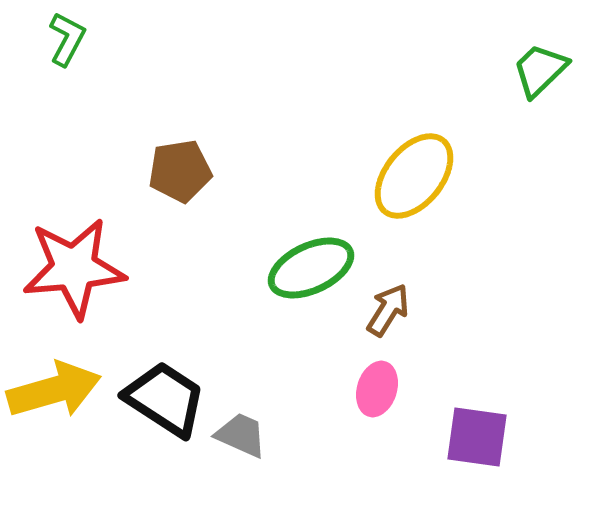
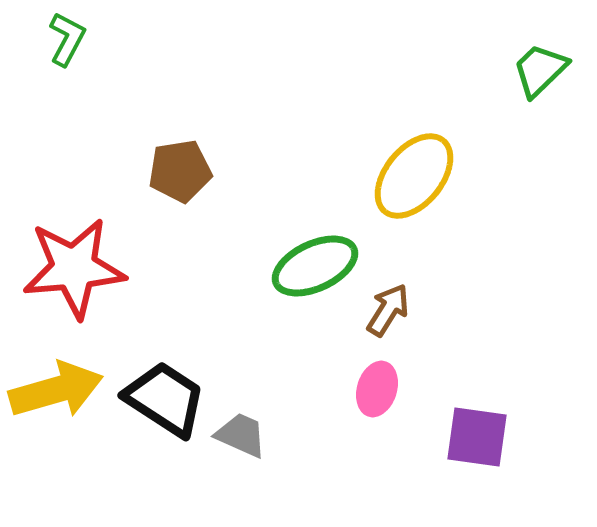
green ellipse: moved 4 px right, 2 px up
yellow arrow: moved 2 px right
